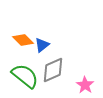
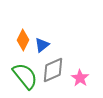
orange diamond: rotated 70 degrees clockwise
green semicircle: rotated 12 degrees clockwise
pink star: moved 5 px left, 7 px up
